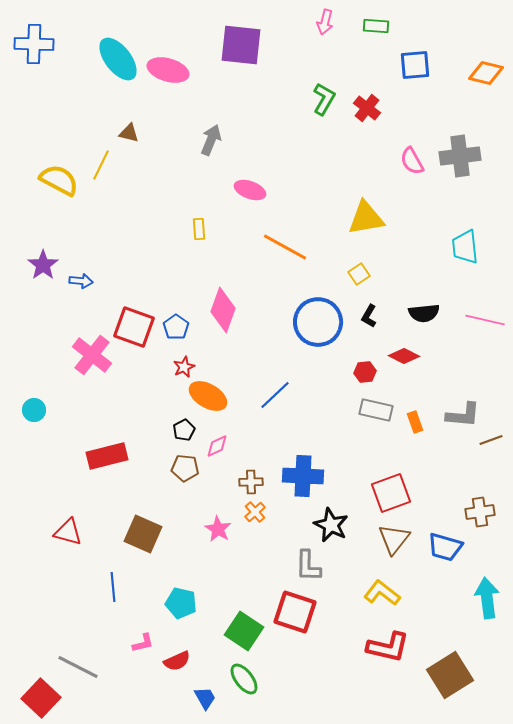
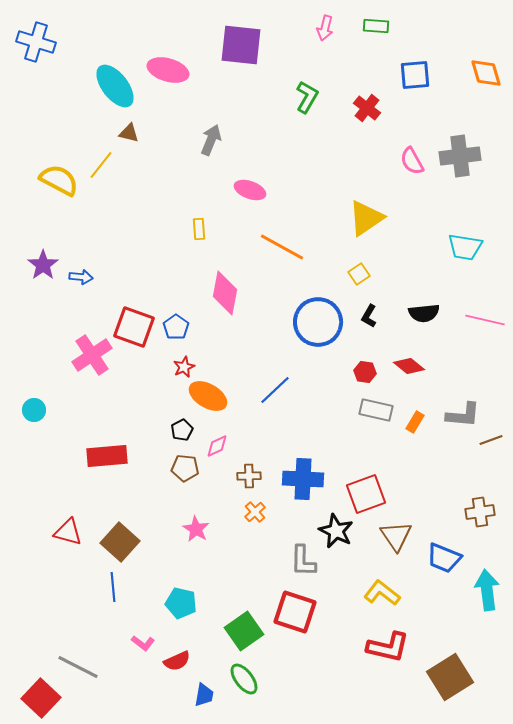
pink arrow at (325, 22): moved 6 px down
blue cross at (34, 44): moved 2 px right, 2 px up; rotated 15 degrees clockwise
cyan ellipse at (118, 59): moved 3 px left, 27 px down
blue square at (415, 65): moved 10 px down
orange diamond at (486, 73): rotated 60 degrees clockwise
green L-shape at (324, 99): moved 17 px left, 2 px up
yellow line at (101, 165): rotated 12 degrees clockwise
yellow triangle at (366, 218): rotated 24 degrees counterclockwise
orange line at (285, 247): moved 3 px left
cyan trapezoid at (465, 247): rotated 75 degrees counterclockwise
blue arrow at (81, 281): moved 4 px up
pink diamond at (223, 310): moved 2 px right, 17 px up; rotated 9 degrees counterclockwise
pink cross at (92, 355): rotated 18 degrees clockwise
red diamond at (404, 356): moved 5 px right, 10 px down; rotated 12 degrees clockwise
red hexagon at (365, 372): rotated 15 degrees clockwise
blue line at (275, 395): moved 5 px up
orange rectangle at (415, 422): rotated 50 degrees clockwise
black pentagon at (184, 430): moved 2 px left
red rectangle at (107, 456): rotated 9 degrees clockwise
blue cross at (303, 476): moved 3 px down
brown cross at (251, 482): moved 2 px left, 6 px up
red square at (391, 493): moved 25 px left, 1 px down
black star at (331, 525): moved 5 px right, 6 px down
pink star at (218, 529): moved 22 px left
brown square at (143, 534): moved 23 px left, 8 px down; rotated 18 degrees clockwise
brown triangle at (394, 539): moved 2 px right, 3 px up; rotated 12 degrees counterclockwise
blue trapezoid at (445, 547): moved 1 px left, 11 px down; rotated 6 degrees clockwise
gray L-shape at (308, 566): moved 5 px left, 5 px up
cyan arrow at (487, 598): moved 8 px up
green square at (244, 631): rotated 21 degrees clockwise
pink L-shape at (143, 643): rotated 50 degrees clockwise
brown square at (450, 675): moved 2 px down
blue trapezoid at (205, 698): moved 1 px left, 3 px up; rotated 40 degrees clockwise
